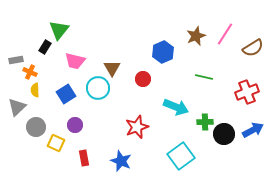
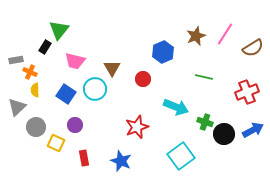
cyan circle: moved 3 px left, 1 px down
blue square: rotated 24 degrees counterclockwise
green cross: rotated 21 degrees clockwise
